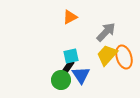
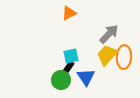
orange triangle: moved 1 px left, 4 px up
gray arrow: moved 3 px right, 2 px down
orange ellipse: rotated 20 degrees clockwise
black rectangle: moved 1 px down
blue triangle: moved 5 px right, 2 px down
